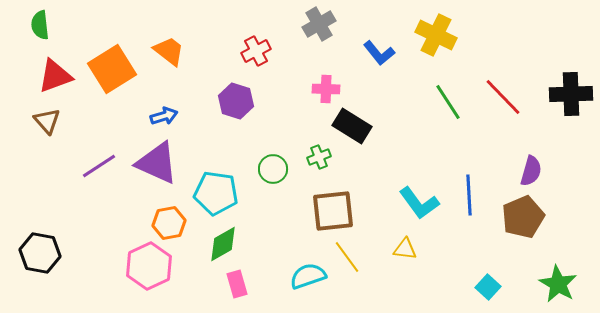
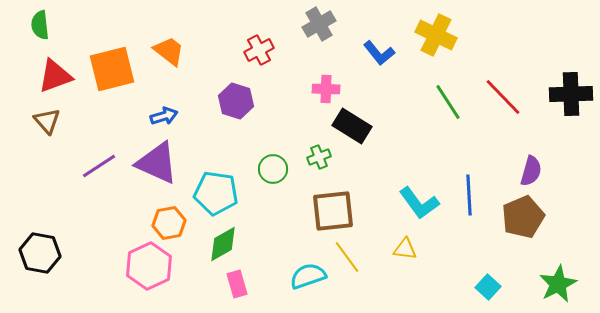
red cross: moved 3 px right, 1 px up
orange square: rotated 18 degrees clockwise
green star: rotated 15 degrees clockwise
